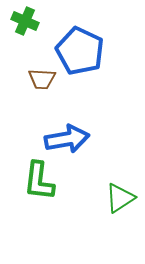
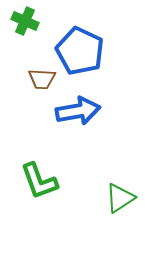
blue arrow: moved 11 px right, 28 px up
green L-shape: rotated 27 degrees counterclockwise
